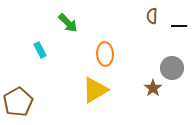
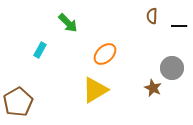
cyan rectangle: rotated 56 degrees clockwise
orange ellipse: rotated 50 degrees clockwise
brown star: rotated 12 degrees counterclockwise
